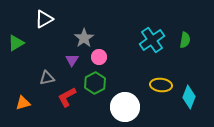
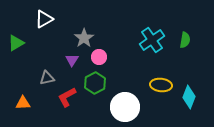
orange triangle: rotated 14 degrees clockwise
